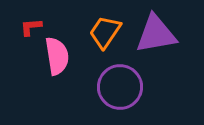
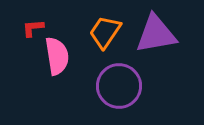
red L-shape: moved 2 px right, 1 px down
purple circle: moved 1 px left, 1 px up
